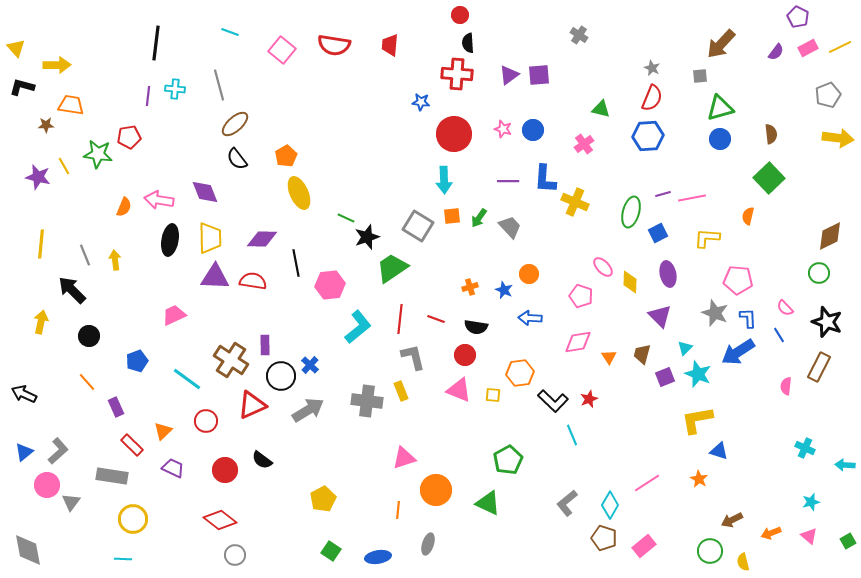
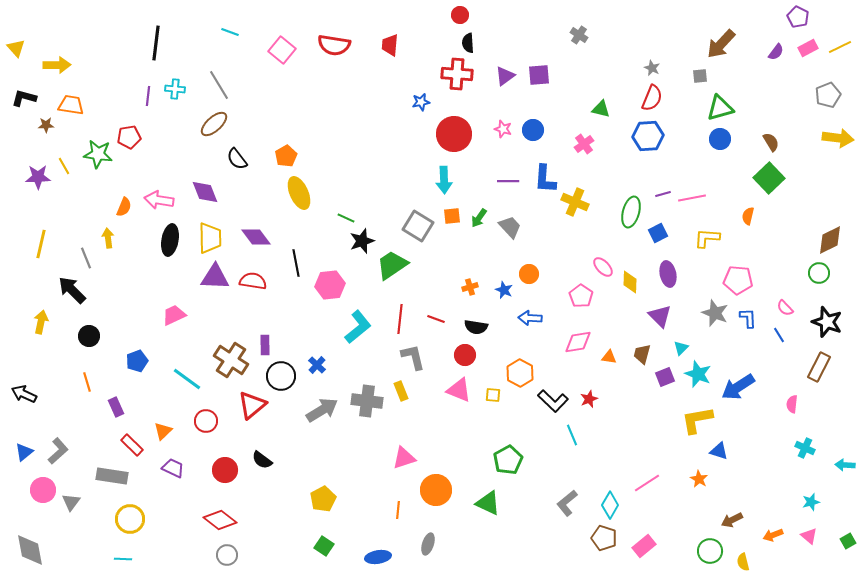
purple triangle at (509, 75): moved 4 px left, 1 px down
gray line at (219, 85): rotated 16 degrees counterclockwise
black L-shape at (22, 87): moved 2 px right, 11 px down
blue star at (421, 102): rotated 18 degrees counterclockwise
brown ellipse at (235, 124): moved 21 px left
brown semicircle at (771, 134): moved 8 px down; rotated 24 degrees counterclockwise
purple star at (38, 177): rotated 15 degrees counterclockwise
brown diamond at (830, 236): moved 4 px down
black star at (367, 237): moved 5 px left, 4 px down
purple diamond at (262, 239): moved 6 px left, 2 px up; rotated 52 degrees clockwise
yellow line at (41, 244): rotated 8 degrees clockwise
gray line at (85, 255): moved 1 px right, 3 px down
yellow arrow at (115, 260): moved 7 px left, 22 px up
green trapezoid at (392, 268): moved 3 px up
pink pentagon at (581, 296): rotated 15 degrees clockwise
cyan triangle at (685, 348): moved 4 px left
blue arrow at (738, 352): moved 35 px down
orange triangle at (609, 357): rotated 49 degrees counterclockwise
blue cross at (310, 365): moved 7 px right
orange hexagon at (520, 373): rotated 24 degrees counterclockwise
orange line at (87, 382): rotated 24 degrees clockwise
pink semicircle at (786, 386): moved 6 px right, 18 px down
red triangle at (252, 405): rotated 16 degrees counterclockwise
gray arrow at (308, 410): moved 14 px right
pink circle at (47, 485): moved 4 px left, 5 px down
yellow circle at (133, 519): moved 3 px left
orange arrow at (771, 533): moved 2 px right, 2 px down
gray diamond at (28, 550): moved 2 px right
green square at (331, 551): moved 7 px left, 5 px up
gray circle at (235, 555): moved 8 px left
